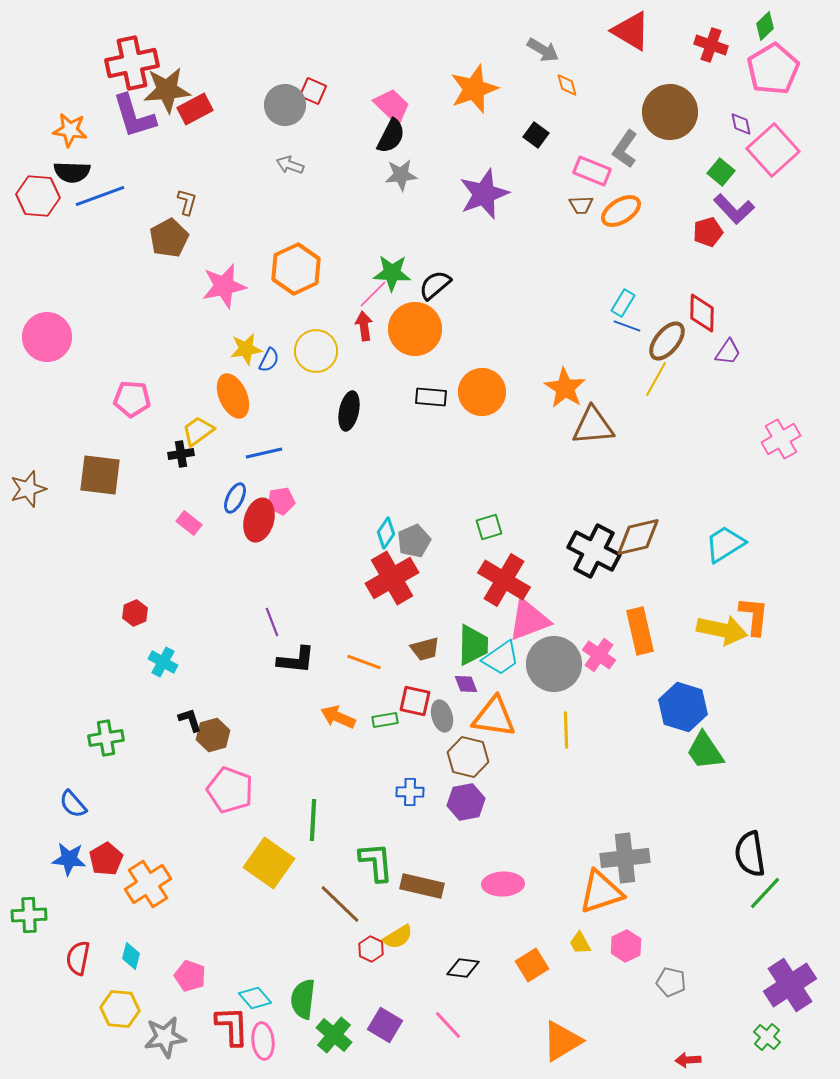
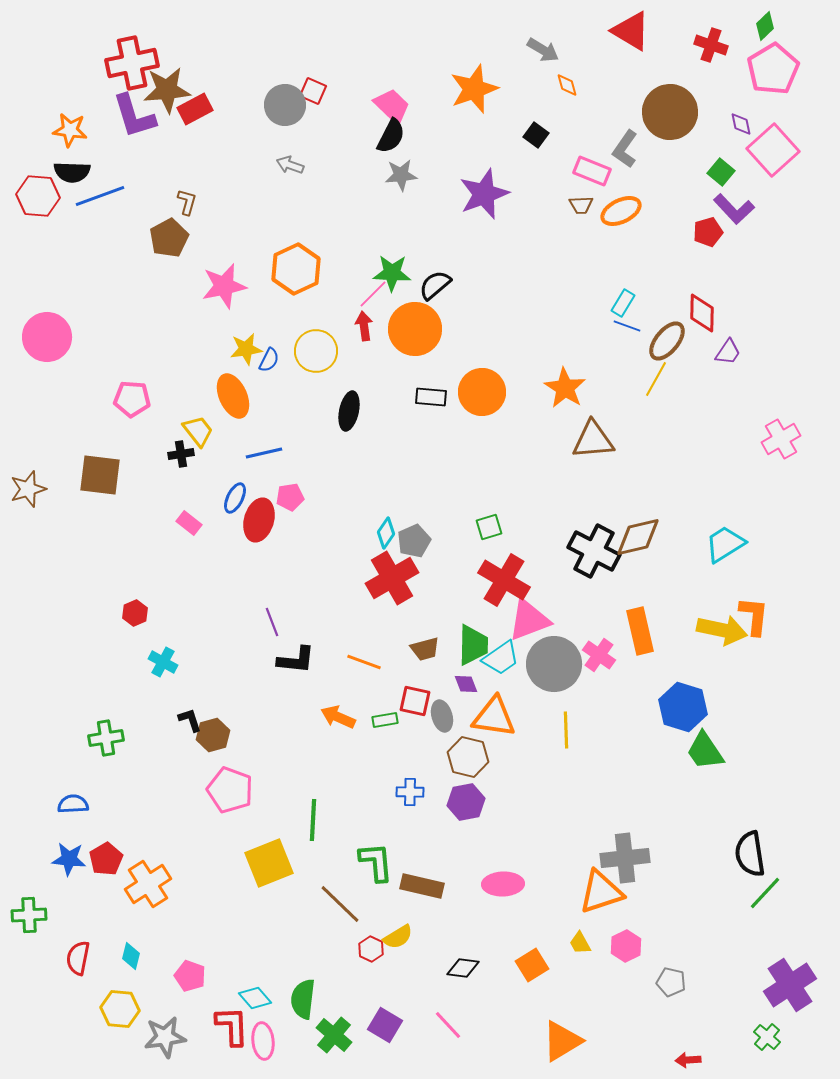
orange ellipse at (621, 211): rotated 6 degrees clockwise
brown triangle at (593, 426): moved 14 px down
yellow trapezoid at (198, 431): rotated 88 degrees clockwise
pink pentagon at (281, 501): moved 9 px right, 4 px up
blue semicircle at (73, 804): rotated 128 degrees clockwise
yellow square at (269, 863): rotated 33 degrees clockwise
